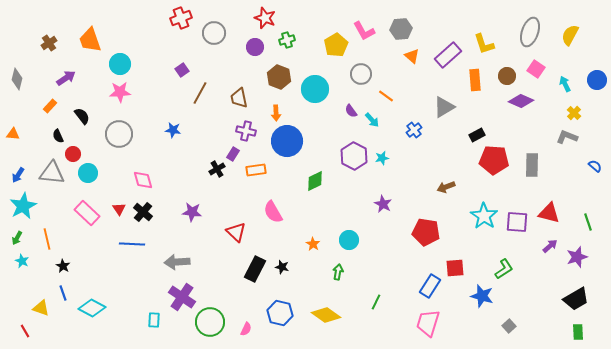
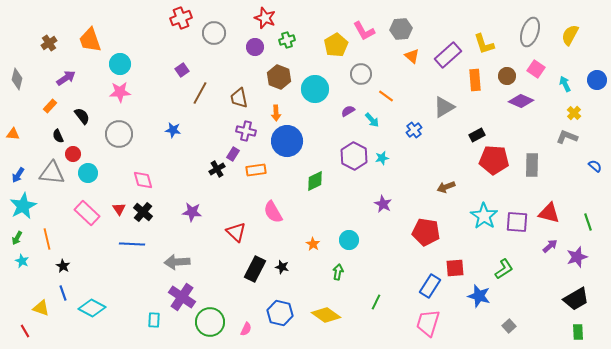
purple semicircle at (351, 111): moved 3 px left; rotated 96 degrees clockwise
blue star at (482, 296): moved 3 px left
